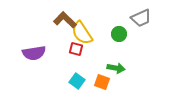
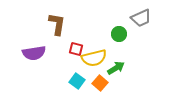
brown L-shape: moved 8 px left, 4 px down; rotated 55 degrees clockwise
yellow semicircle: moved 12 px right, 25 px down; rotated 70 degrees counterclockwise
green arrow: rotated 42 degrees counterclockwise
orange square: moved 2 px left, 1 px down; rotated 21 degrees clockwise
